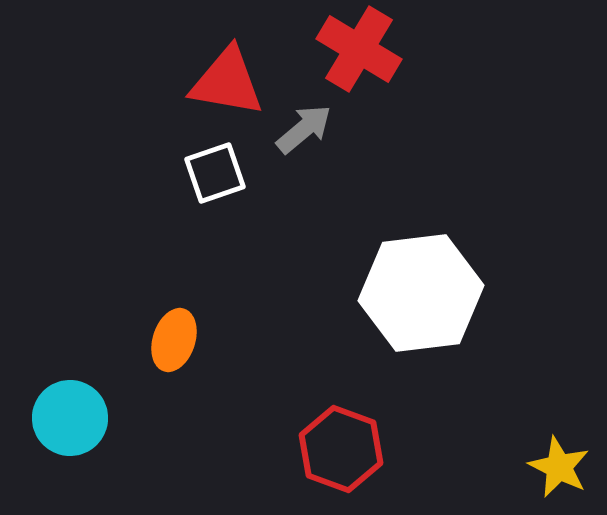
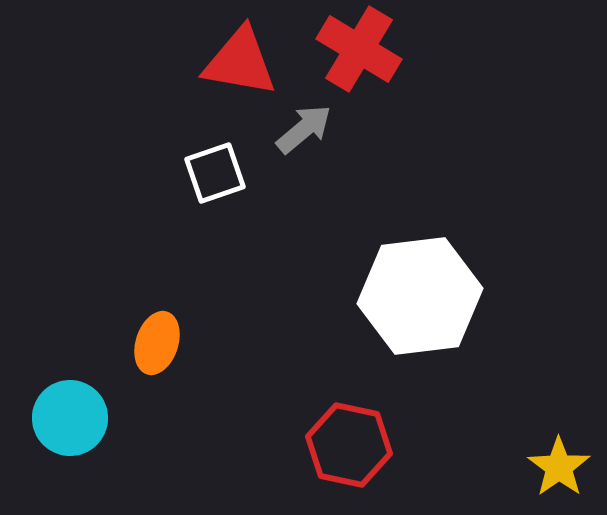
red triangle: moved 13 px right, 20 px up
white hexagon: moved 1 px left, 3 px down
orange ellipse: moved 17 px left, 3 px down
red hexagon: moved 8 px right, 4 px up; rotated 8 degrees counterclockwise
yellow star: rotated 10 degrees clockwise
